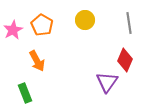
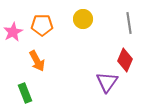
yellow circle: moved 2 px left, 1 px up
orange pentagon: rotated 30 degrees counterclockwise
pink star: moved 2 px down
